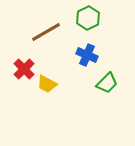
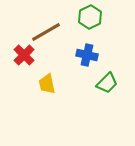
green hexagon: moved 2 px right, 1 px up
blue cross: rotated 10 degrees counterclockwise
red cross: moved 14 px up
yellow trapezoid: rotated 50 degrees clockwise
